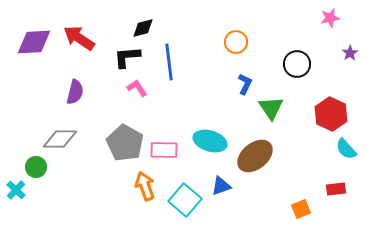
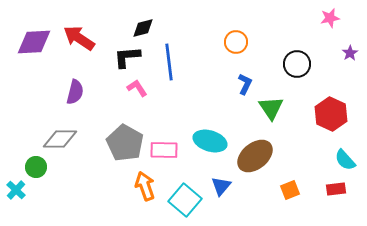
cyan semicircle: moved 1 px left, 11 px down
blue triangle: rotated 30 degrees counterclockwise
orange square: moved 11 px left, 19 px up
